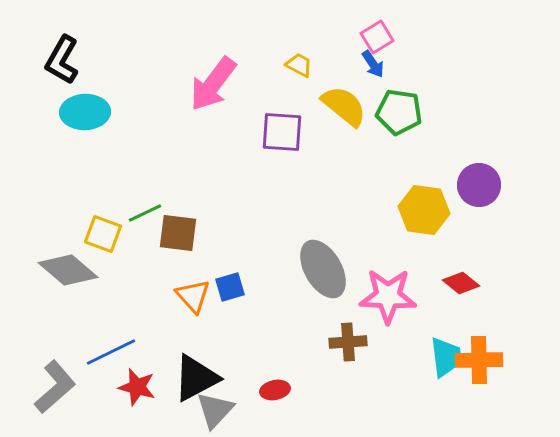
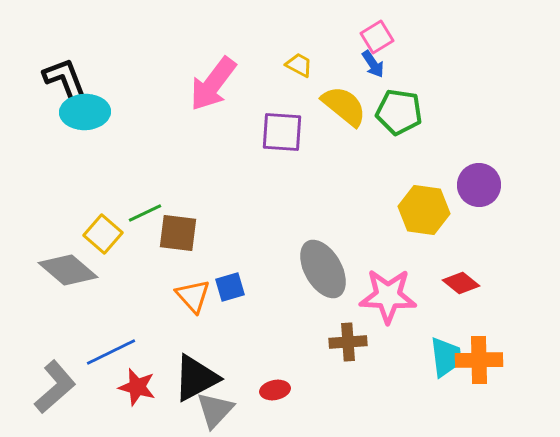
black L-shape: moved 3 px right, 19 px down; rotated 129 degrees clockwise
yellow square: rotated 21 degrees clockwise
